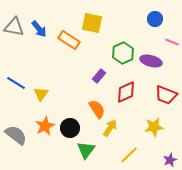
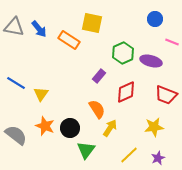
orange star: rotated 24 degrees counterclockwise
purple star: moved 12 px left, 2 px up
